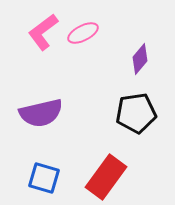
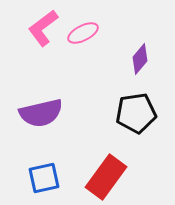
pink L-shape: moved 4 px up
blue square: rotated 28 degrees counterclockwise
